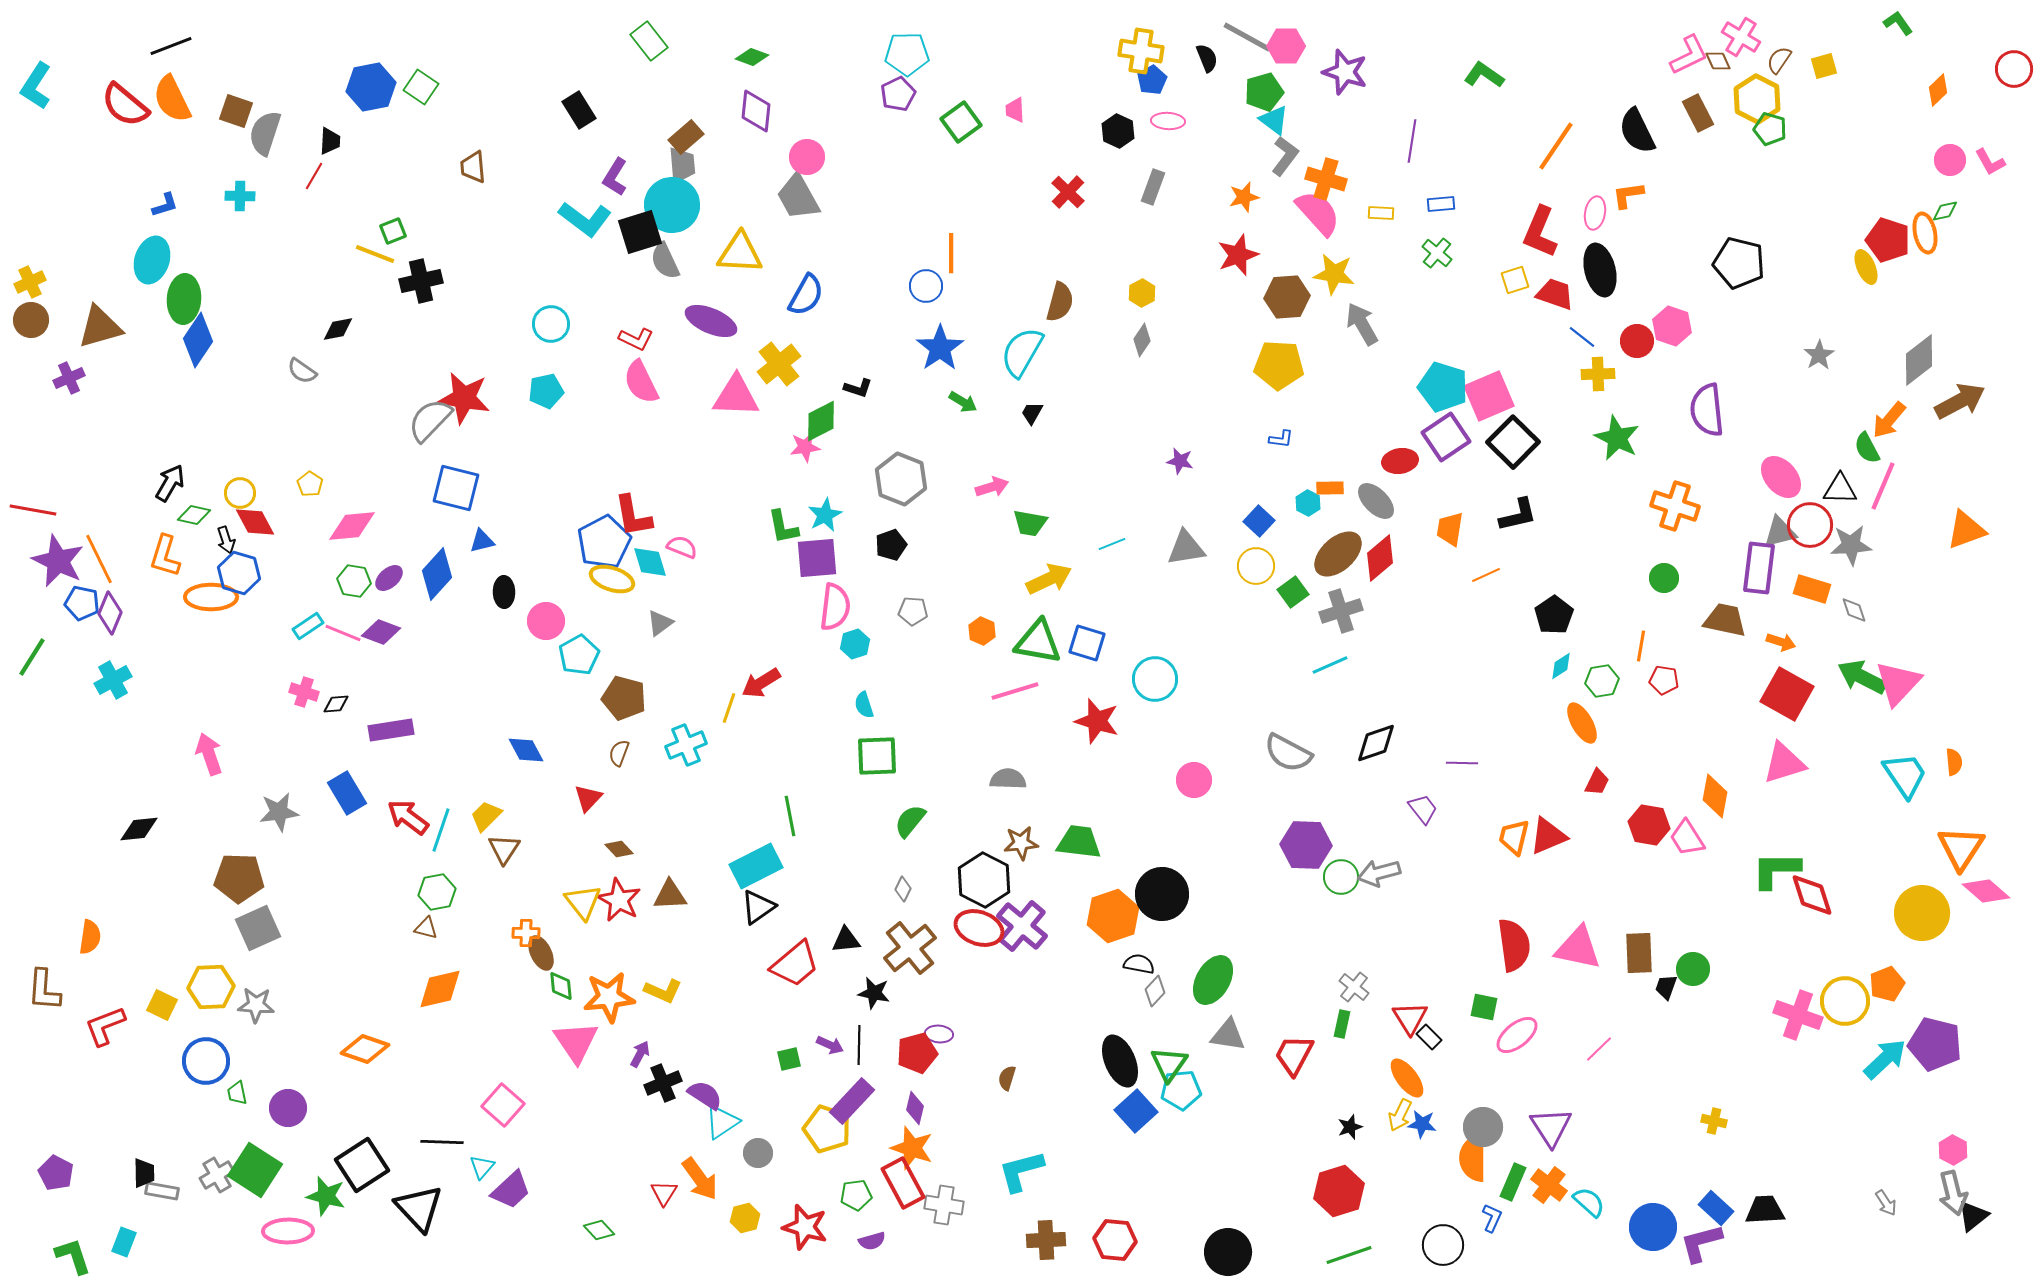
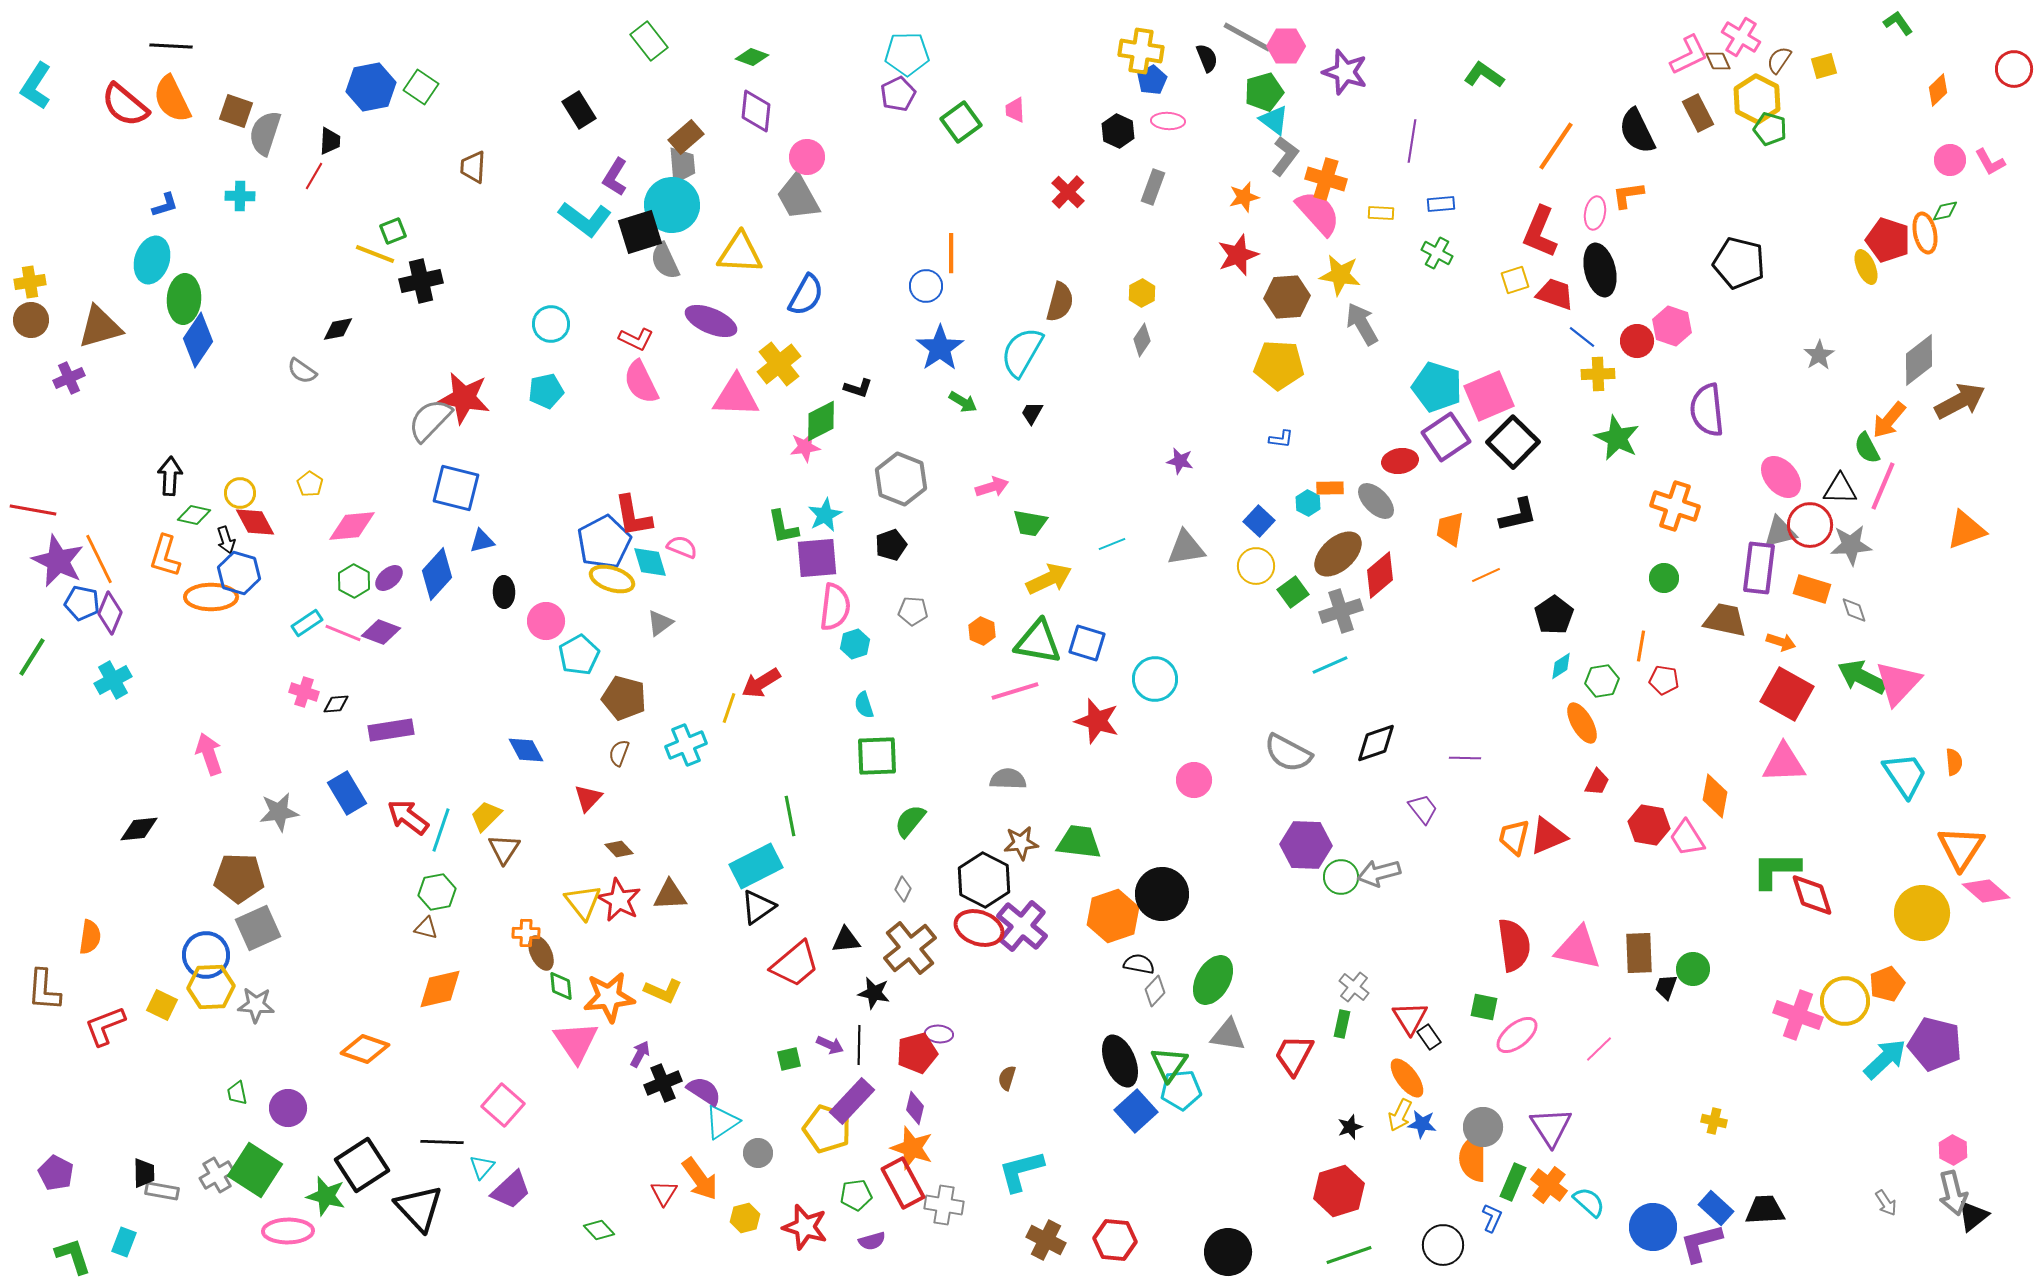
black line at (171, 46): rotated 24 degrees clockwise
brown trapezoid at (473, 167): rotated 8 degrees clockwise
green cross at (1437, 253): rotated 12 degrees counterclockwise
yellow star at (1334, 274): moved 6 px right, 1 px down
yellow cross at (30, 282): rotated 16 degrees clockwise
cyan pentagon at (1443, 387): moved 6 px left
black arrow at (170, 483): moved 7 px up; rotated 27 degrees counterclockwise
red diamond at (1380, 558): moved 17 px down
green hexagon at (354, 581): rotated 20 degrees clockwise
cyan rectangle at (308, 626): moved 1 px left, 3 px up
purple line at (1462, 763): moved 3 px right, 5 px up
pink triangle at (1784, 763): rotated 15 degrees clockwise
black rectangle at (1429, 1037): rotated 10 degrees clockwise
blue circle at (206, 1061): moved 106 px up
purple semicircle at (705, 1095): moved 1 px left, 4 px up
brown cross at (1046, 1240): rotated 30 degrees clockwise
